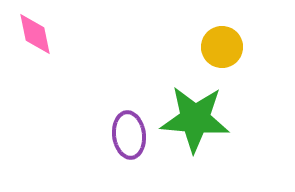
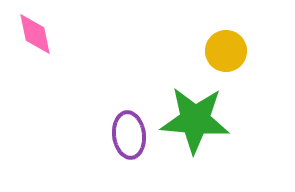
yellow circle: moved 4 px right, 4 px down
green star: moved 1 px down
